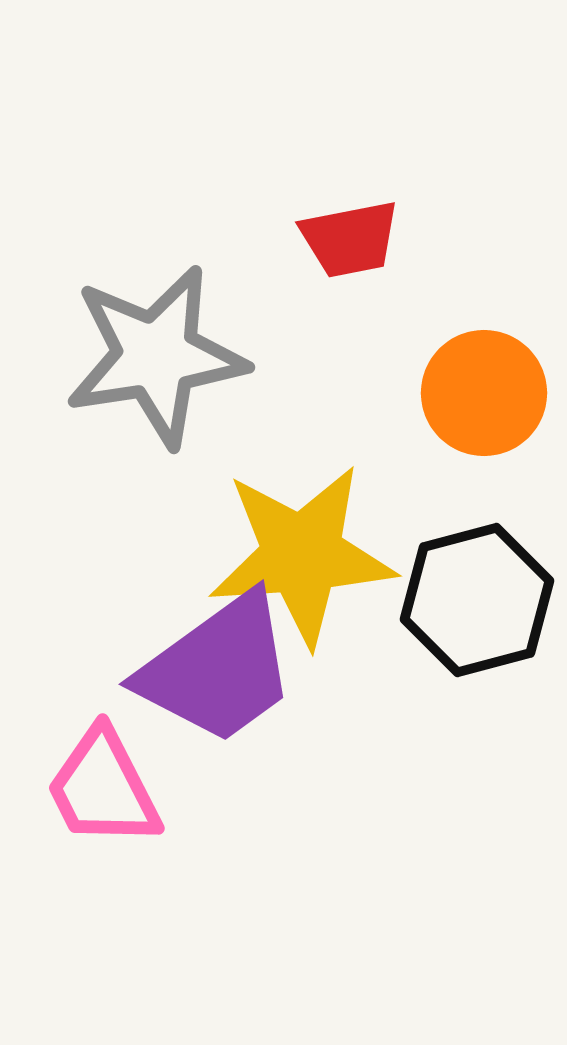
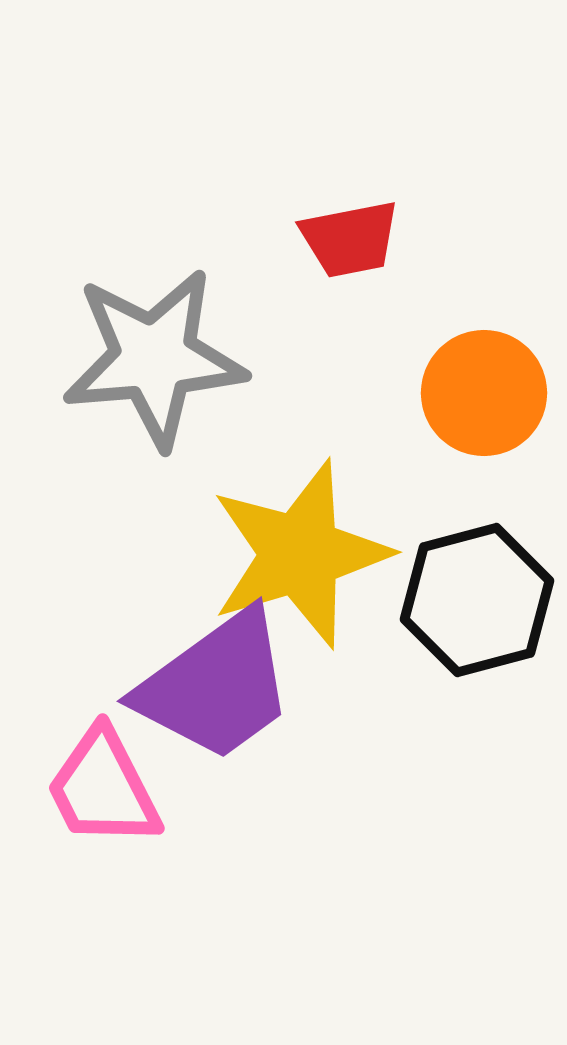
gray star: moved 2 px left, 2 px down; rotated 4 degrees clockwise
yellow star: moved 2 px left, 1 px up; rotated 13 degrees counterclockwise
purple trapezoid: moved 2 px left, 17 px down
